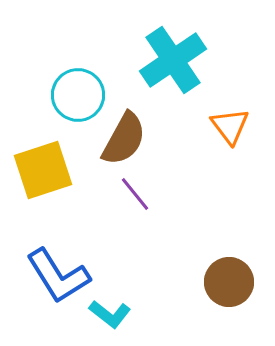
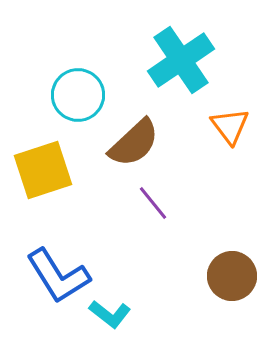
cyan cross: moved 8 px right
brown semicircle: moved 10 px right, 4 px down; rotated 18 degrees clockwise
purple line: moved 18 px right, 9 px down
brown circle: moved 3 px right, 6 px up
